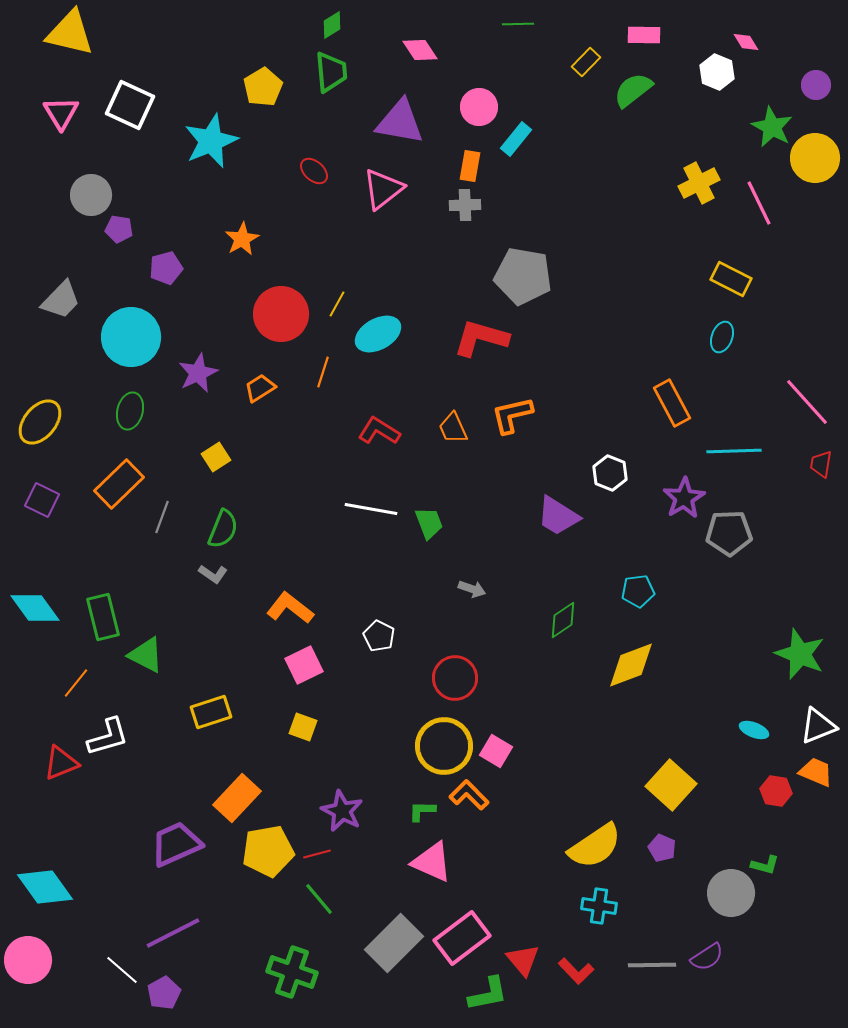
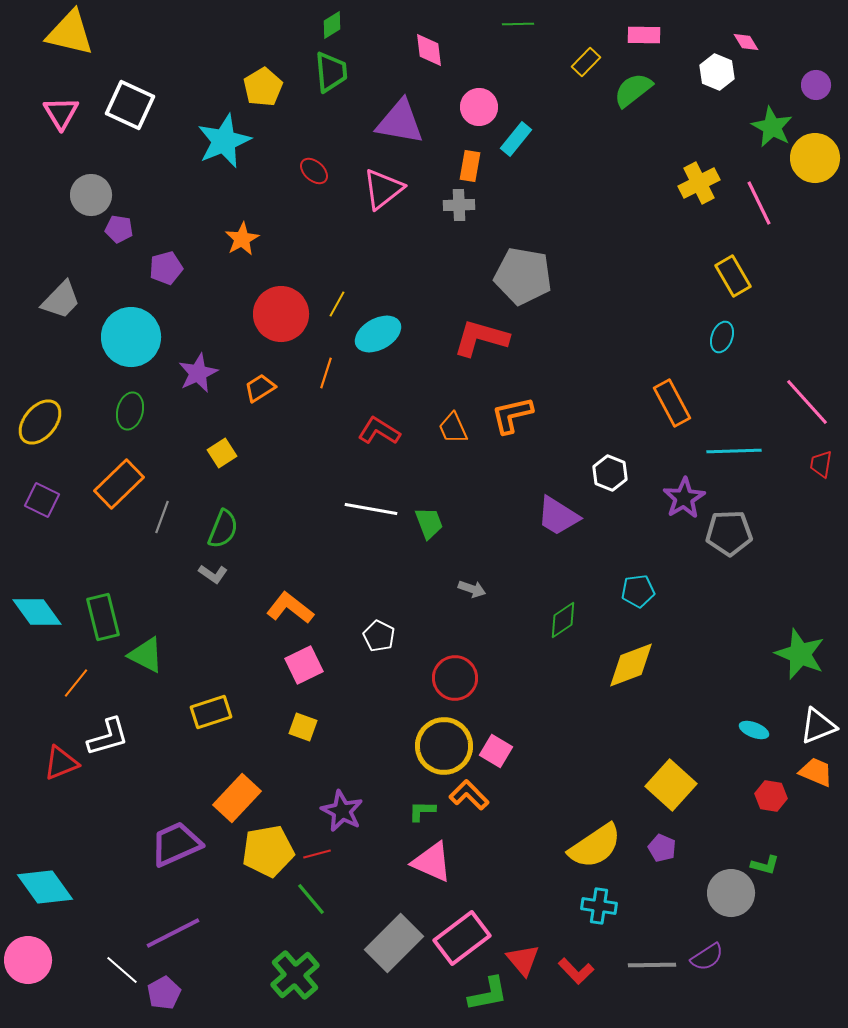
pink diamond at (420, 50): moved 9 px right; rotated 27 degrees clockwise
cyan star at (211, 141): moved 13 px right
gray cross at (465, 205): moved 6 px left
yellow rectangle at (731, 279): moved 2 px right, 3 px up; rotated 33 degrees clockwise
orange line at (323, 372): moved 3 px right, 1 px down
yellow square at (216, 457): moved 6 px right, 4 px up
cyan diamond at (35, 608): moved 2 px right, 4 px down
red hexagon at (776, 791): moved 5 px left, 5 px down
green line at (319, 899): moved 8 px left
green cross at (292, 972): moved 3 px right, 3 px down; rotated 30 degrees clockwise
